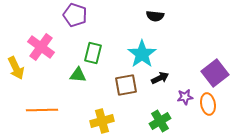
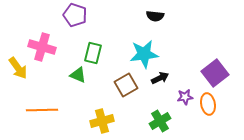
pink cross: moved 1 px right; rotated 20 degrees counterclockwise
cyan star: moved 2 px right; rotated 28 degrees clockwise
yellow arrow: moved 2 px right; rotated 10 degrees counterclockwise
green triangle: rotated 18 degrees clockwise
brown square: rotated 20 degrees counterclockwise
